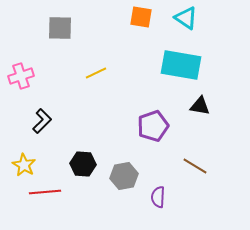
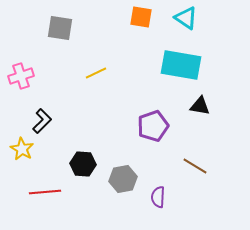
gray square: rotated 8 degrees clockwise
yellow star: moved 2 px left, 16 px up
gray hexagon: moved 1 px left, 3 px down
